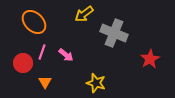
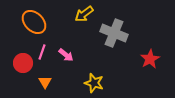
yellow star: moved 2 px left
